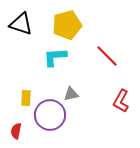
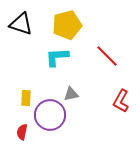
cyan L-shape: moved 2 px right
red semicircle: moved 6 px right, 1 px down
